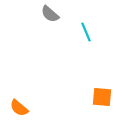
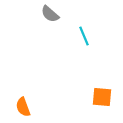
cyan line: moved 2 px left, 4 px down
orange semicircle: moved 4 px right, 1 px up; rotated 30 degrees clockwise
